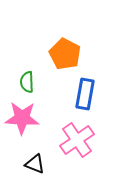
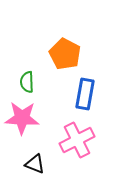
pink cross: rotated 8 degrees clockwise
